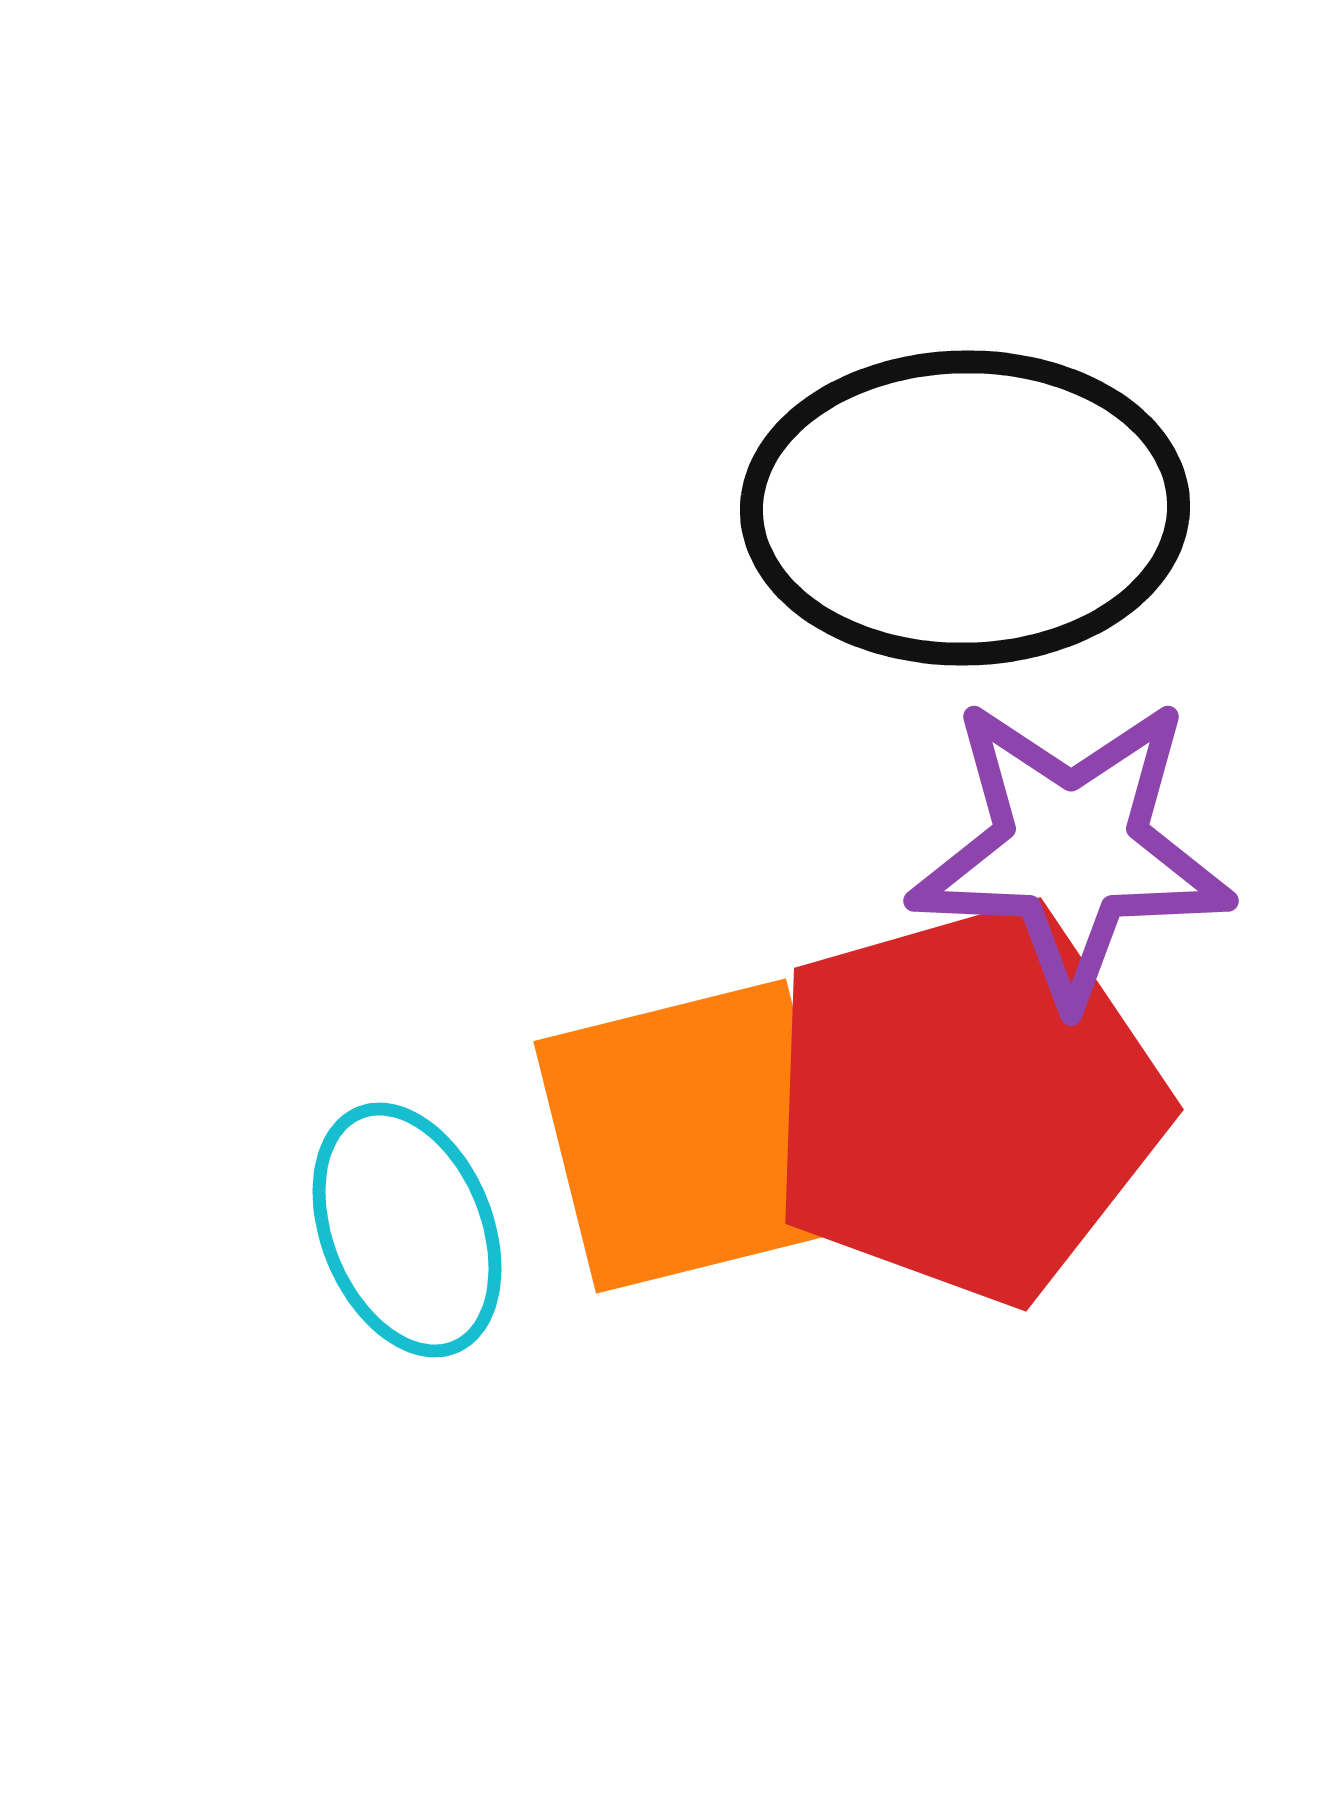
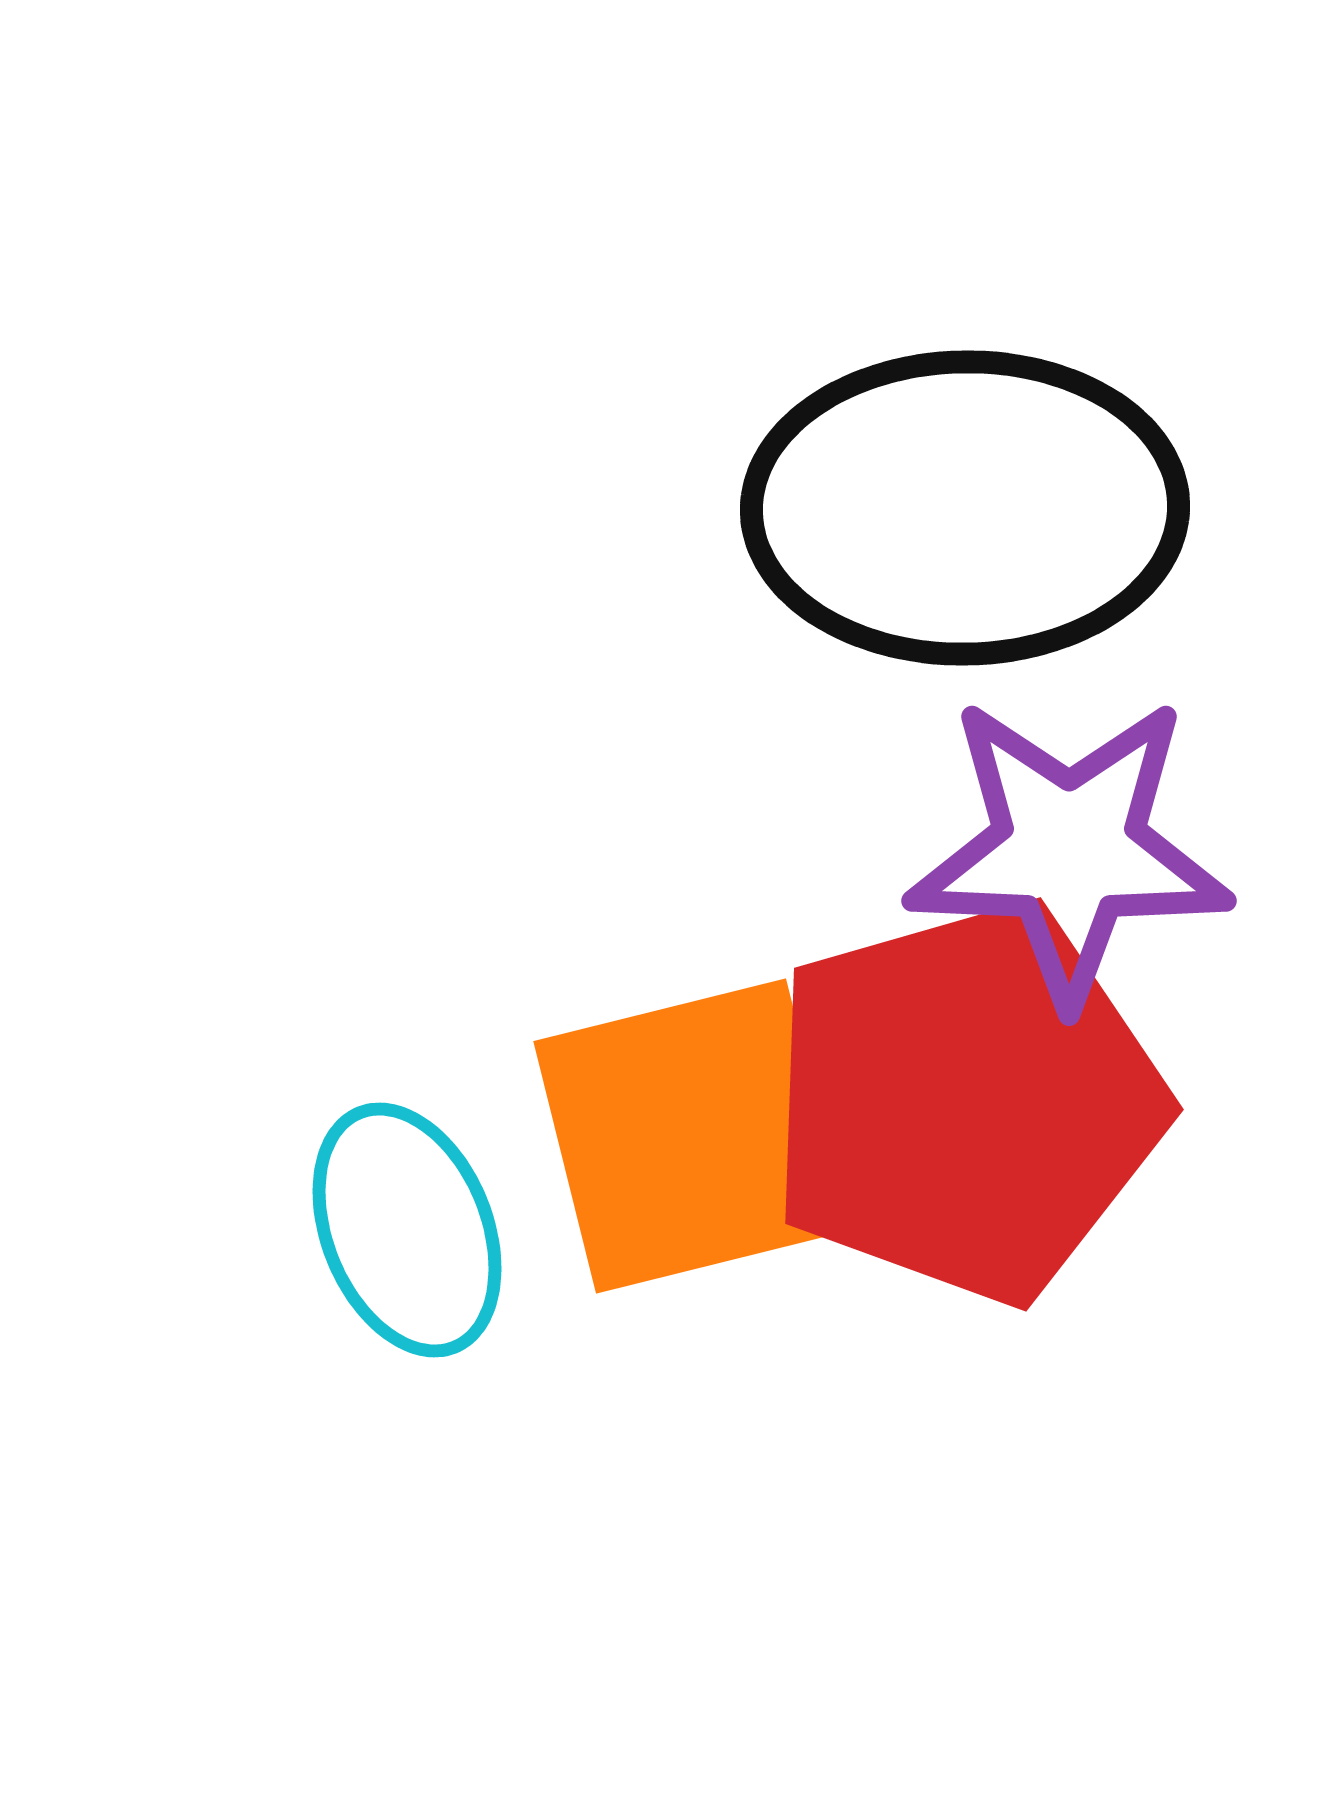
purple star: moved 2 px left
